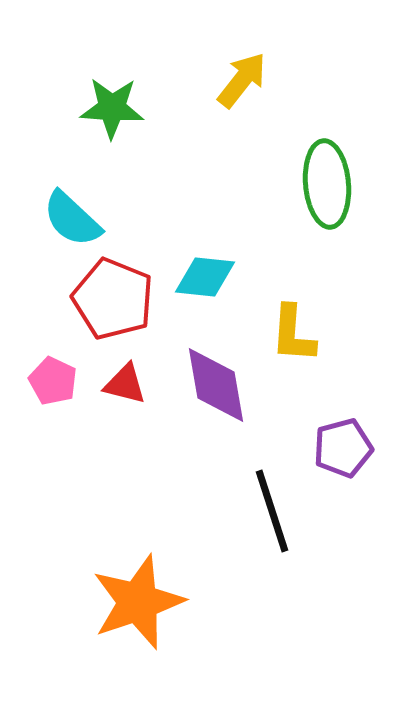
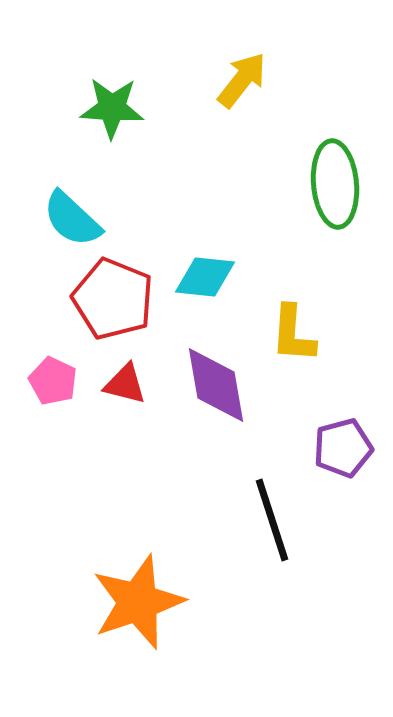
green ellipse: moved 8 px right
black line: moved 9 px down
